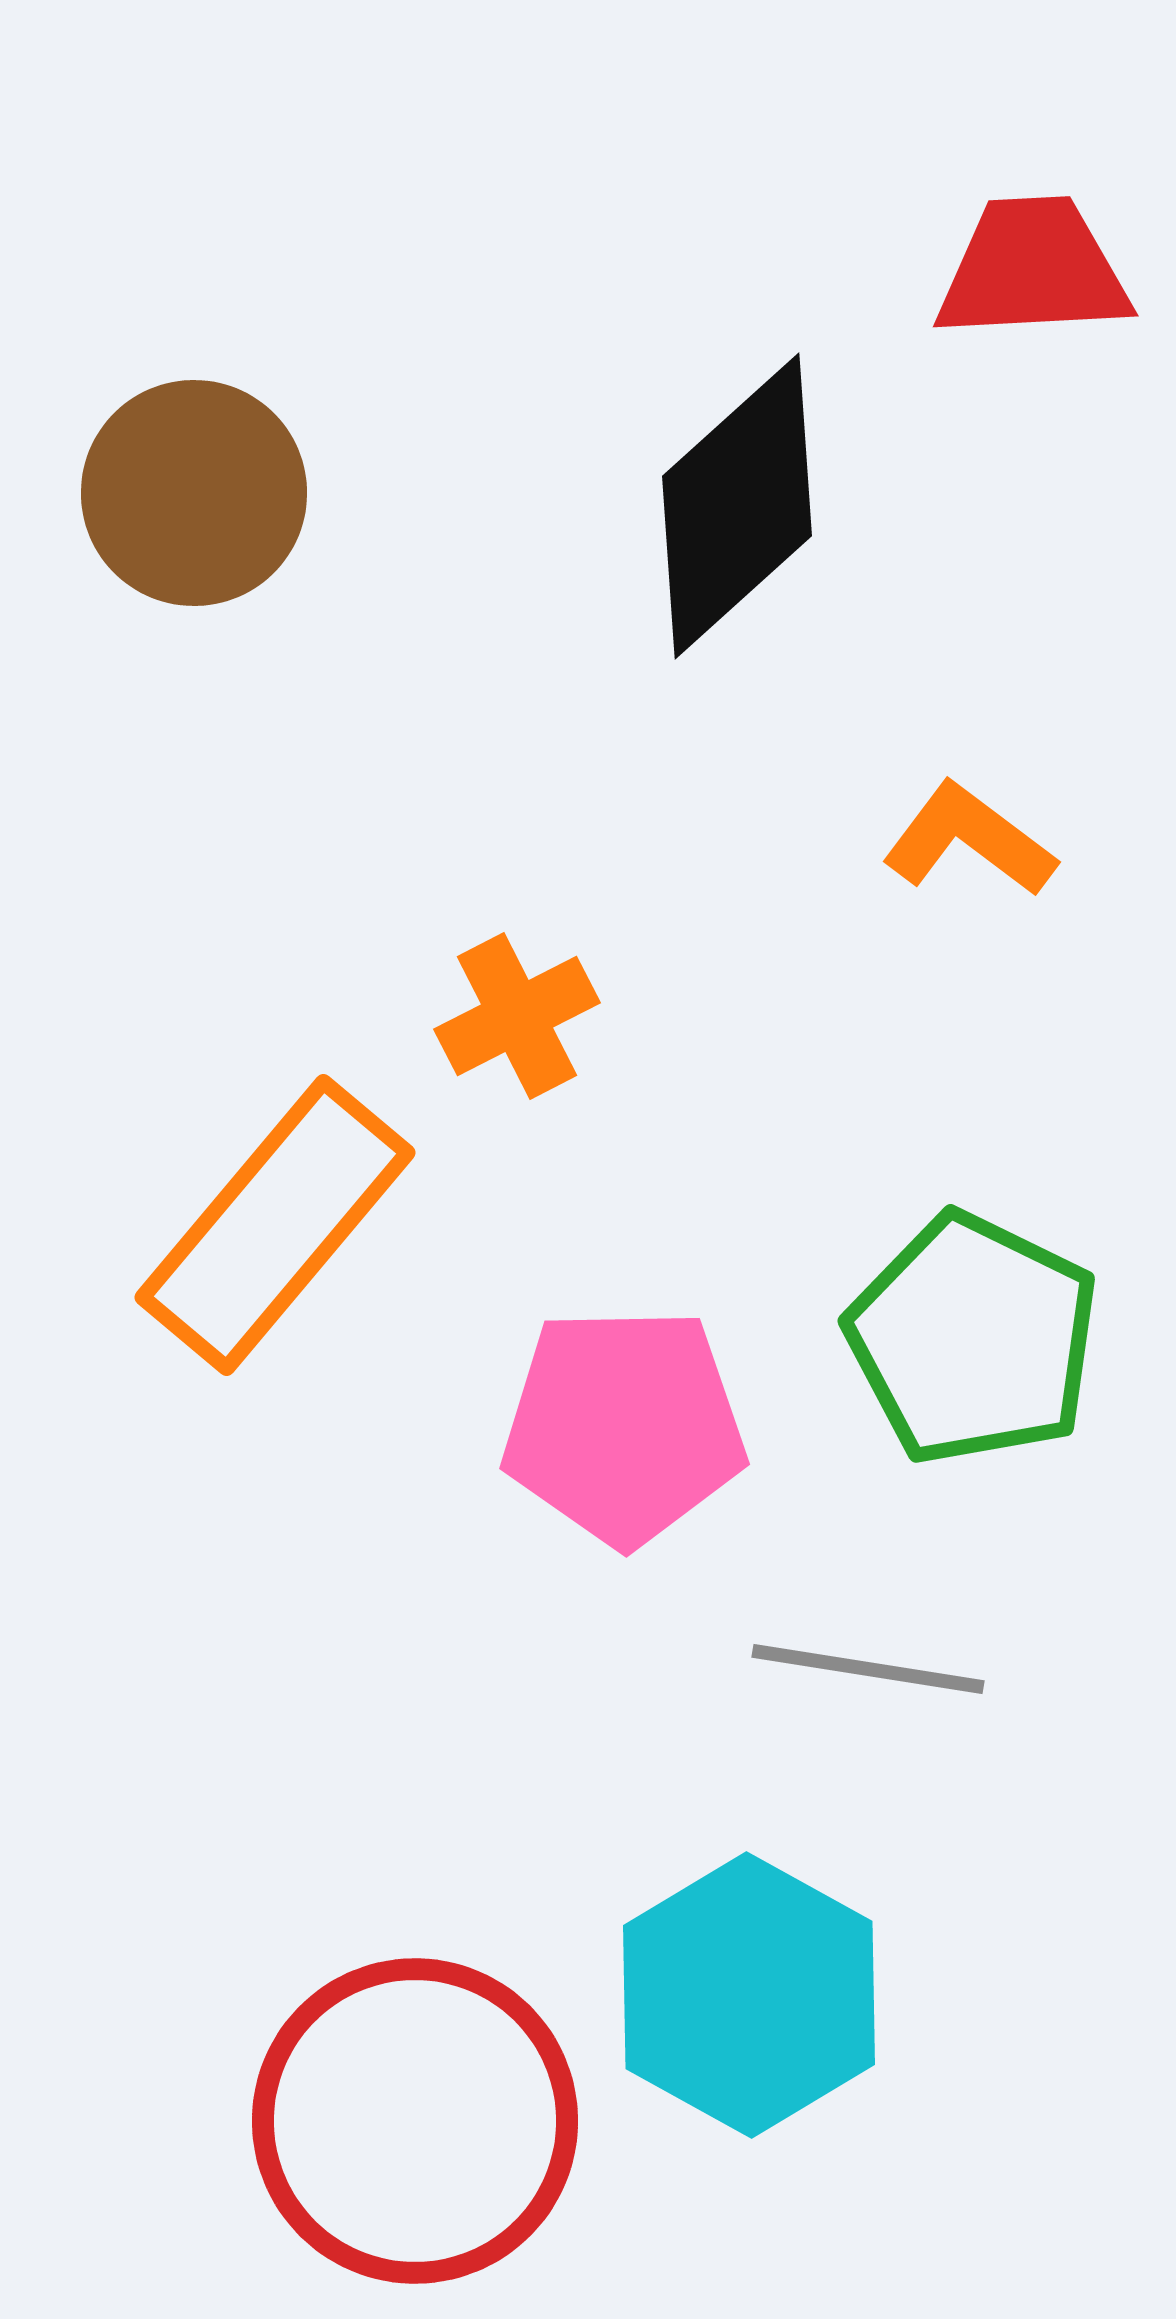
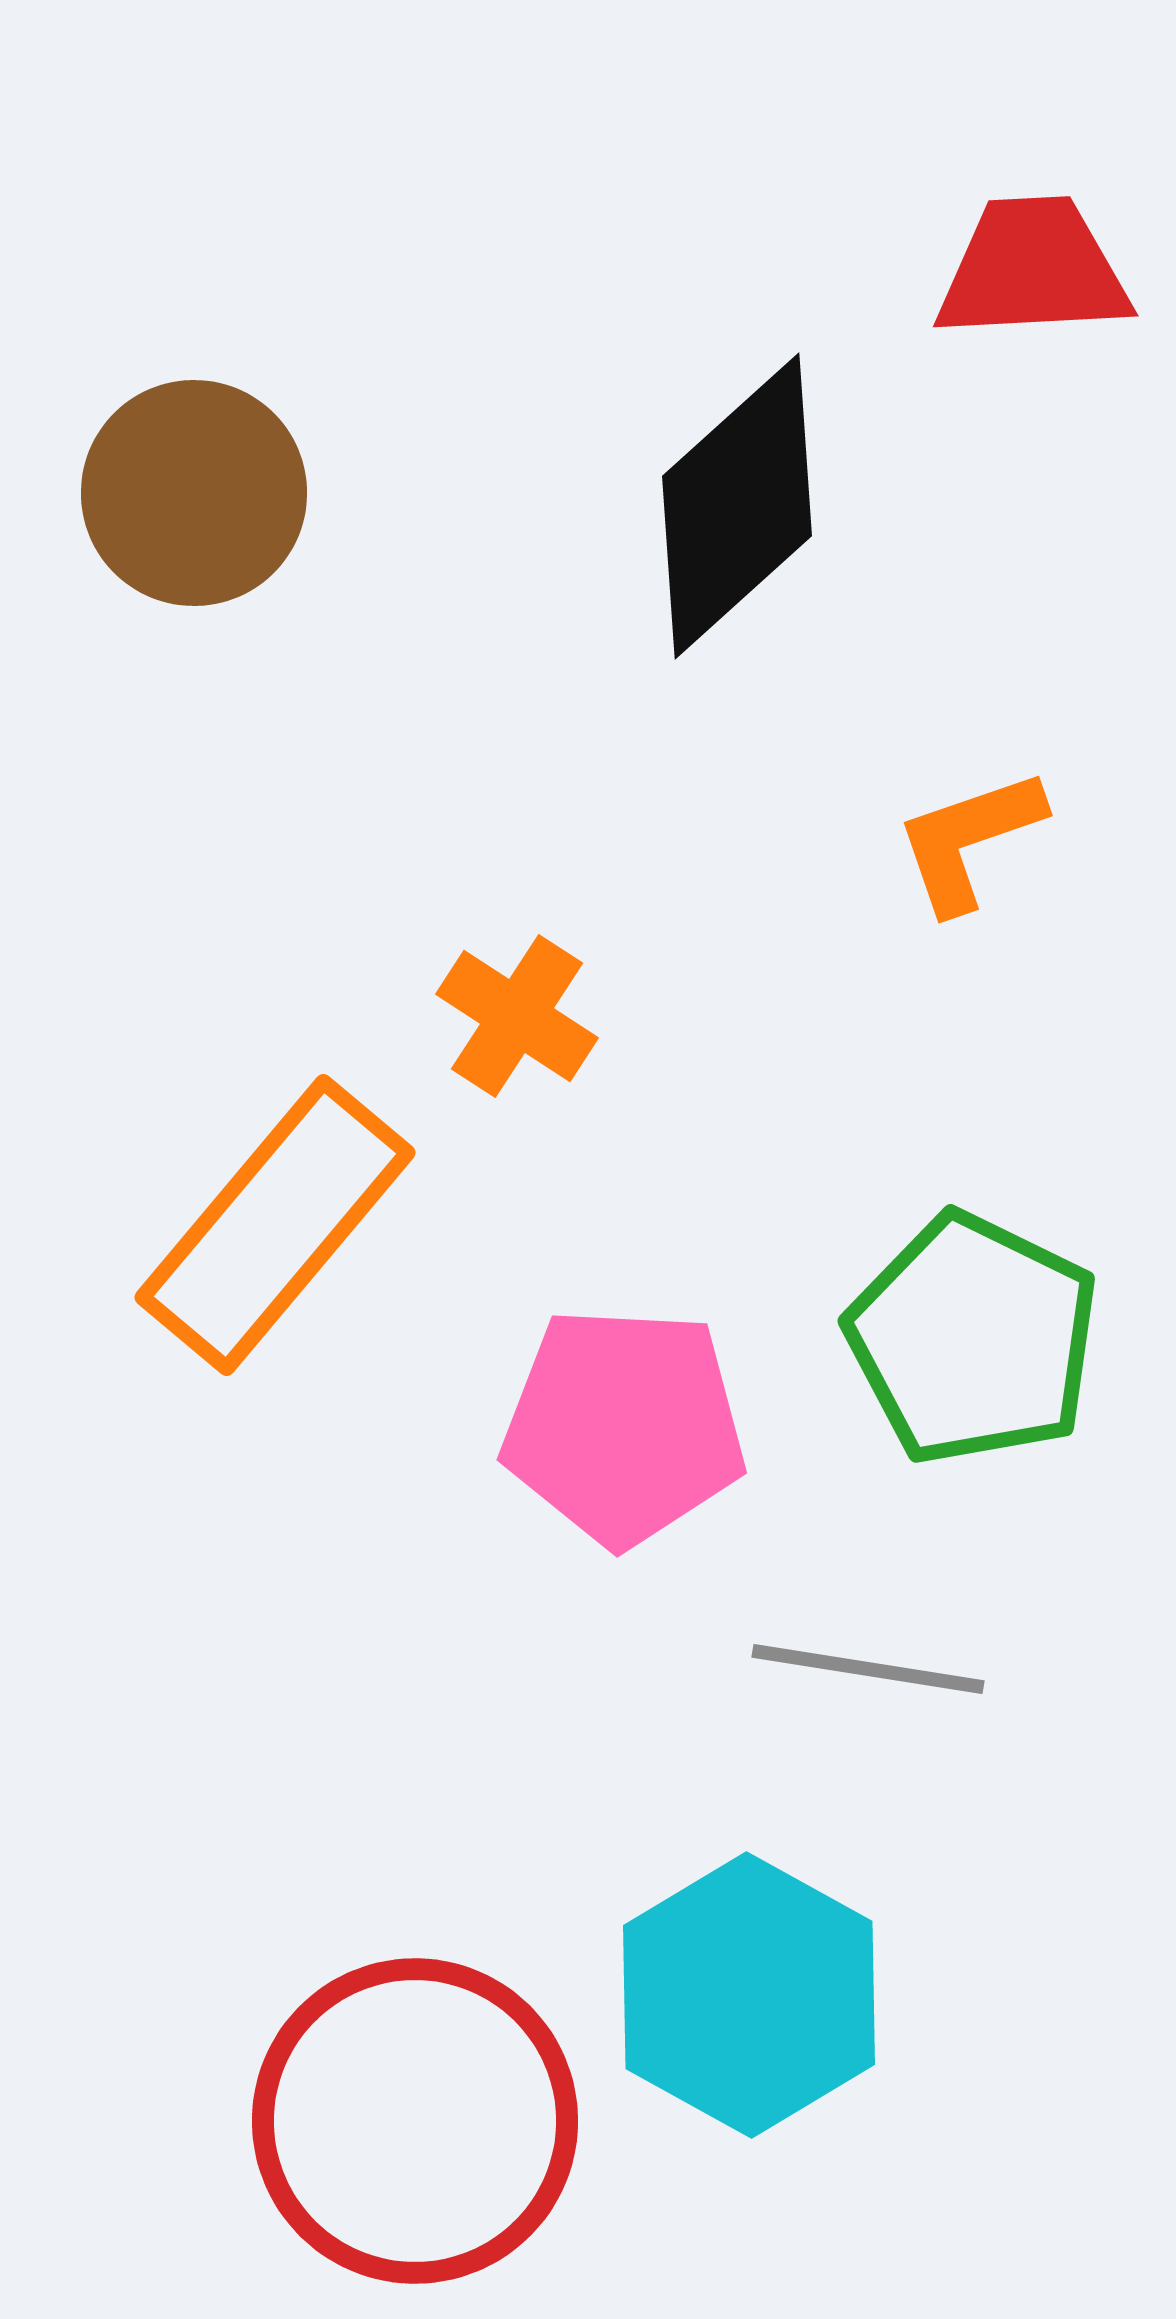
orange L-shape: rotated 56 degrees counterclockwise
orange cross: rotated 30 degrees counterclockwise
pink pentagon: rotated 4 degrees clockwise
